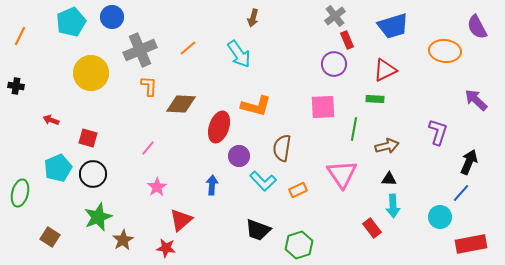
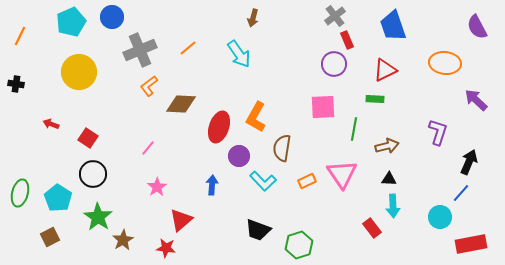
blue trapezoid at (393, 26): rotated 88 degrees clockwise
orange ellipse at (445, 51): moved 12 px down
yellow circle at (91, 73): moved 12 px left, 1 px up
black cross at (16, 86): moved 2 px up
orange L-shape at (149, 86): rotated 130 degrees counterclockwise
orange L-shape at (256, 106): moved 11 px down; rotated 104 degrees clockwise
red arrow at (51, 120): moved 4 px down
red square at (88, 138): rotated 18 degrees clockwise
cyan pentagon at (58, 168): moved 30 px down; rotated 16 degrees counterclockwise
orange rectangle at (298, 190): moved 9 px right, 9 px up
green star at (98, 217): rotated 16 degrees counterclockwise
brown square at (50, 237): rotated 30 degrees clockwise
